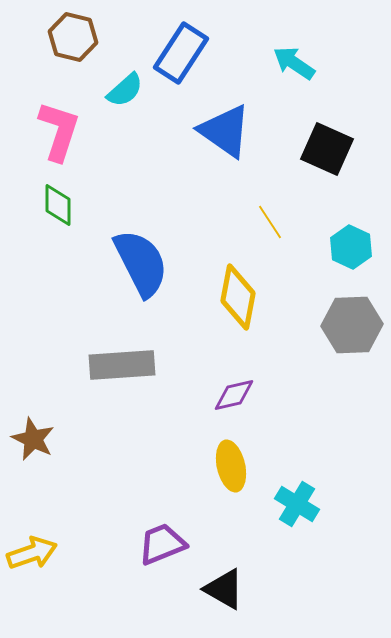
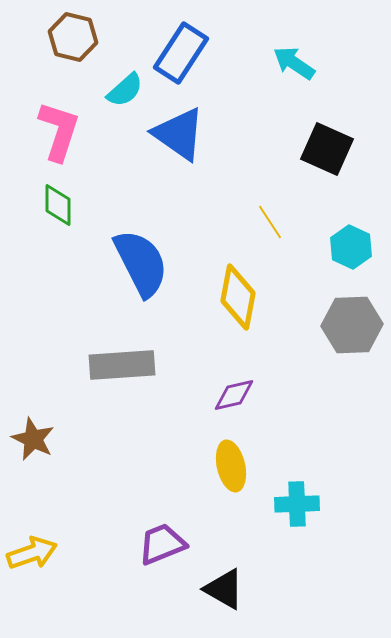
blue triangle: moved 46 px left, 3 px down
cyan cross: rotated 33 degrees counterclockwise
